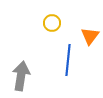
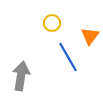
blue line: moved 3 px up; rotated 36 degrees counterclockwise
